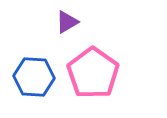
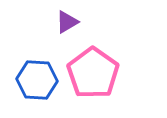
blue hexagon: moved 3 px right, 3 px down
